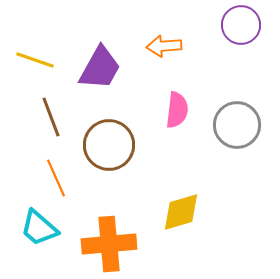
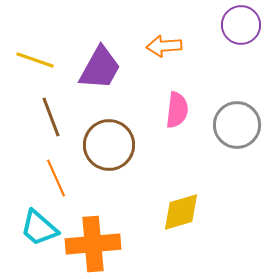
orange cross: moved 16 px left
